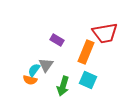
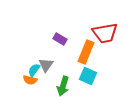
purple rectangle: moved 3 px right, 1 px up
cyan square: moved 4 px up
